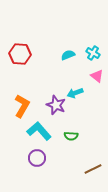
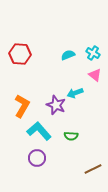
pink triangle: moved 2 px left, 1 px up
